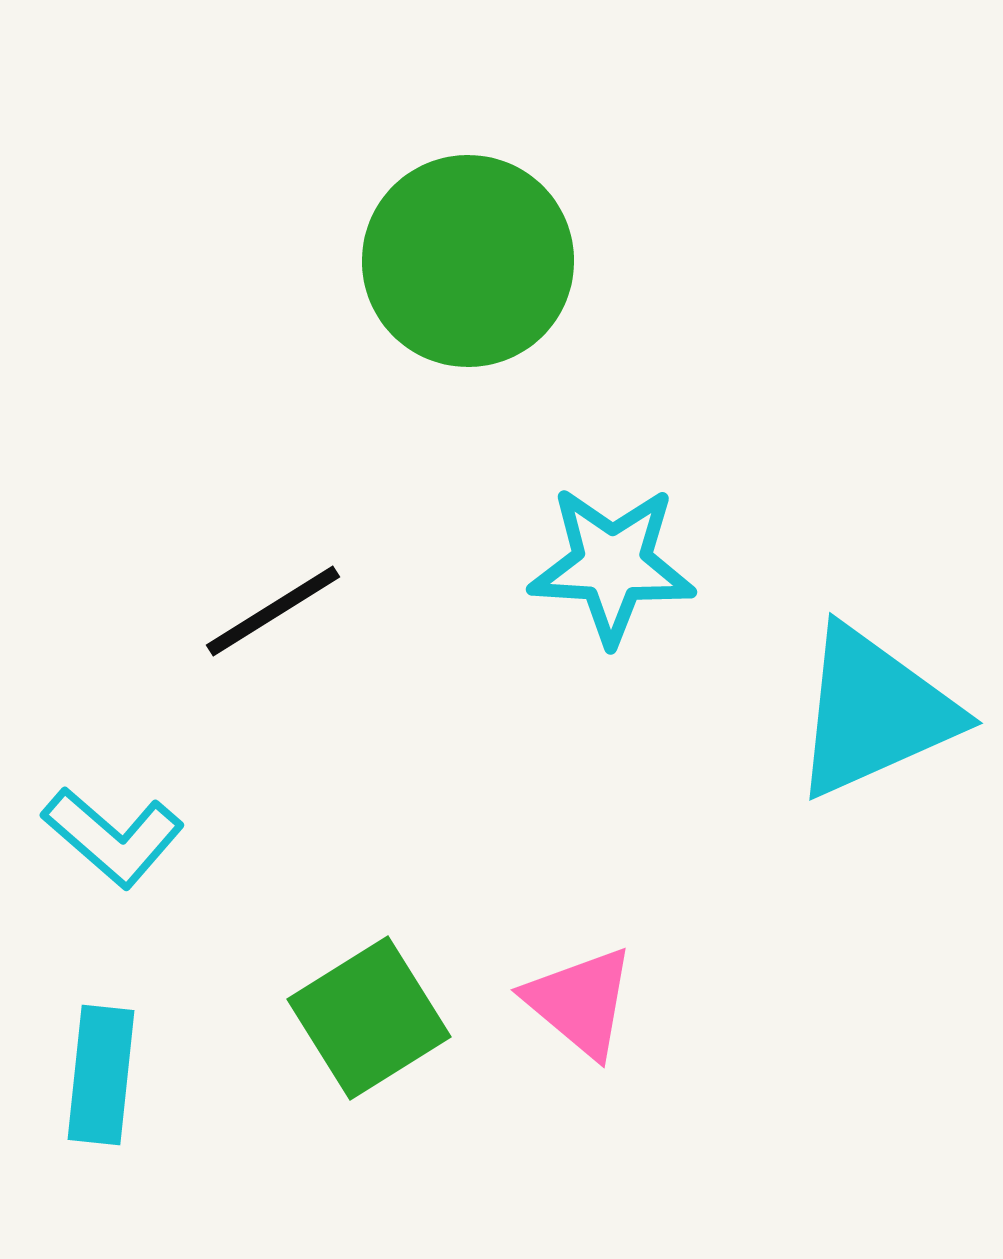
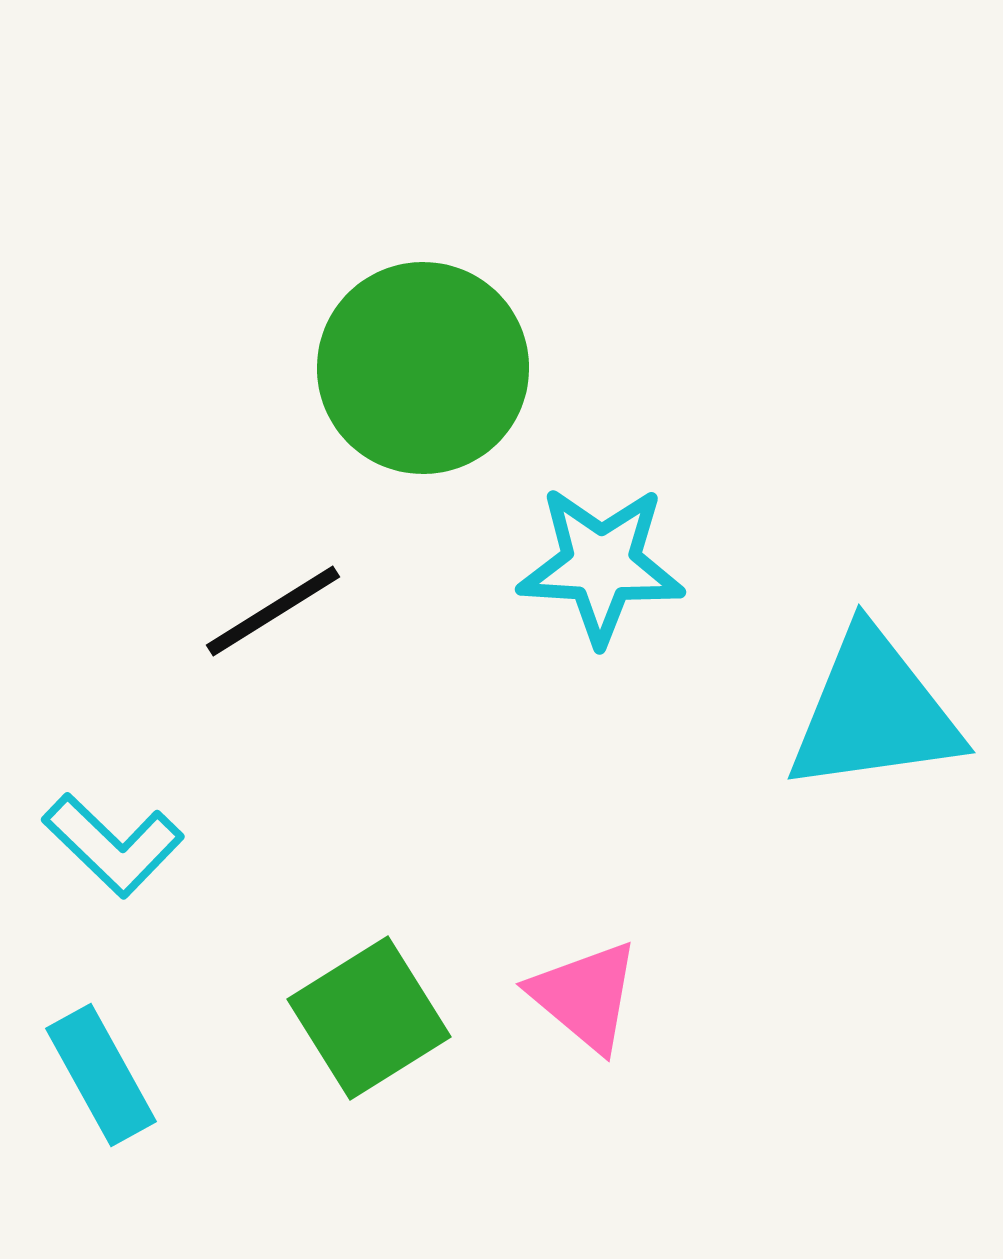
green circle: moved 45 px left, 107 px down
cyan star: moved 11 px left
cyan triangle: rotated 16 degrees clockwise
cyan L-shape: moved 8 px down; rotated 3 degrees clockwise
pink triangle: moved 5 px right, 6 px up
cyan rectangle: rotated 35 degrees counterclockwise
